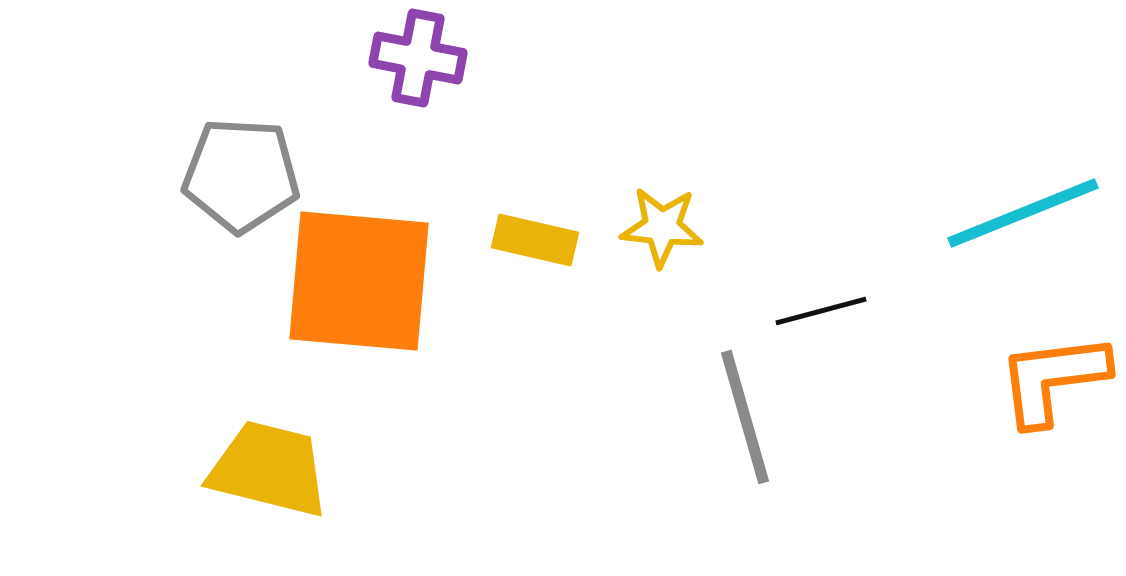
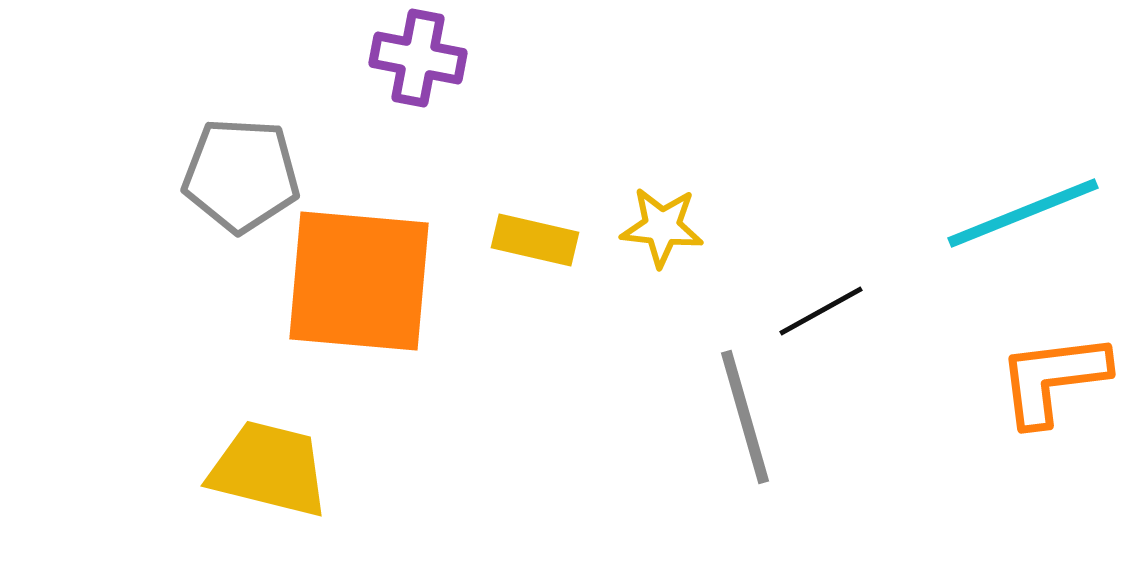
black line: rotated 14 degrees counterclockwise
